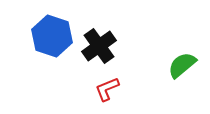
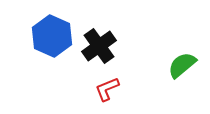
blue hexagon: rotated 6 degrees clockwise
